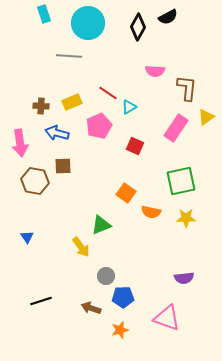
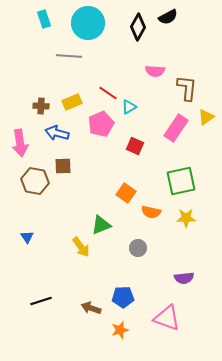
cyan rectangle: moved 5 px down
pink pentagon: moved 2 px right, 2 px up
gray circle: moved 32 px right, 28 px up
